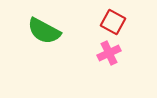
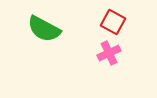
green semicircle: moved 2 px up
